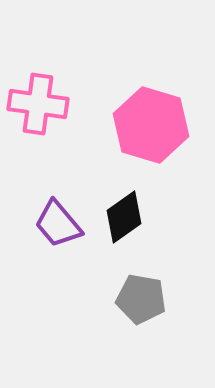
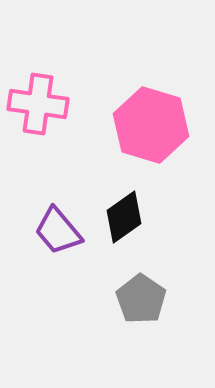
purple trapezoid: moved 7 px down
gray pentagon: rotated 24 degrees clockwise
